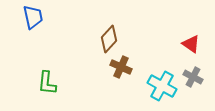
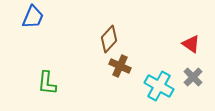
blue trapezoid: rotated 35 degrees clockwise
brown cross: moved 1 px left, 1 px up
gray cross: rotated 18 degrees clockwise
cyan cross: moved 3 px left
